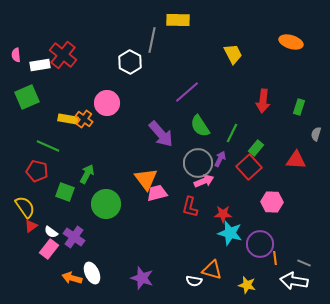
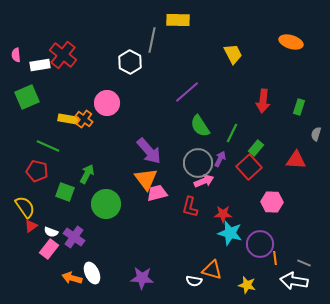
purple arrow at (161, 134): moved 12 px left, 17 px down
white semicircle at (51, 232): rotated 16 degrees counterclockwise
purple star at (142, 278): rotated 15 degrees counterclockwise
